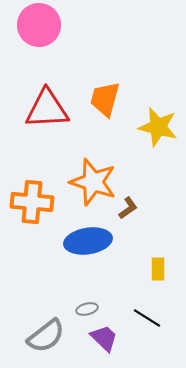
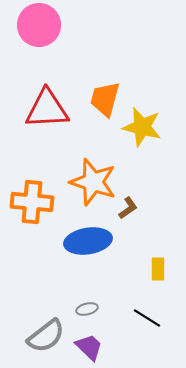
yellow star: moved 16 px left
purple trapezoid: moved 15 px left, 9 px down
